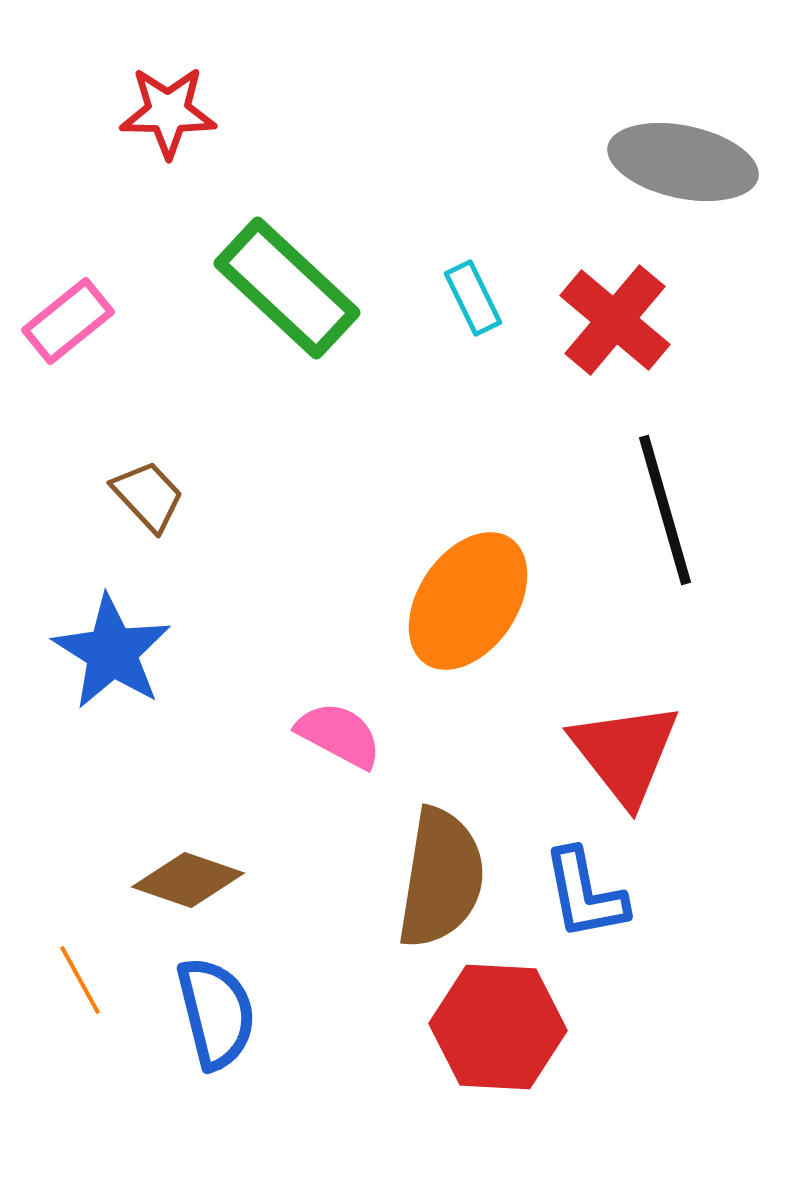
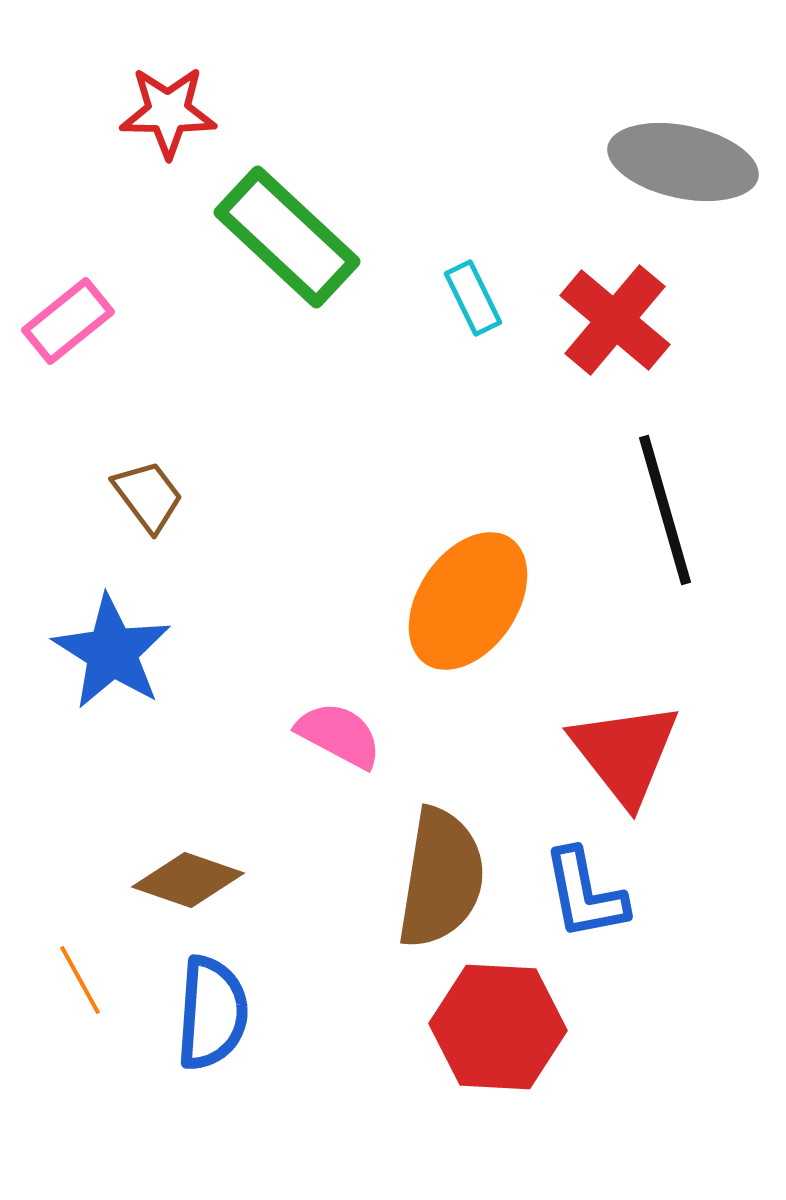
green rectangle: moved 51 px up
brown trapezoid: rotated 6 degrees clockwise
blue semicircle: moved 4 px left; rotated 18 degrees clockwise
